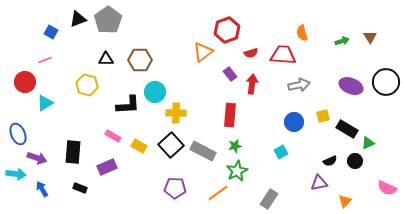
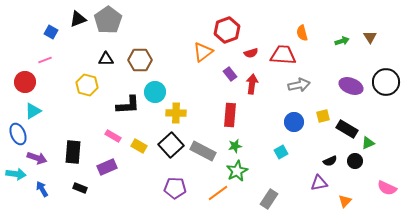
cyan triangle at (45, 103): moved 12 px left, 8 px down
